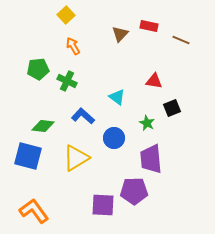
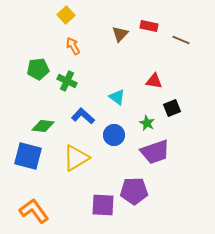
blue circle: moved 3 px up
purple trapezoid: moved 4 px right, 7 px up; rotated 104 degrees counterclockwise
